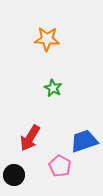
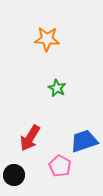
green star: moved 4 px right
